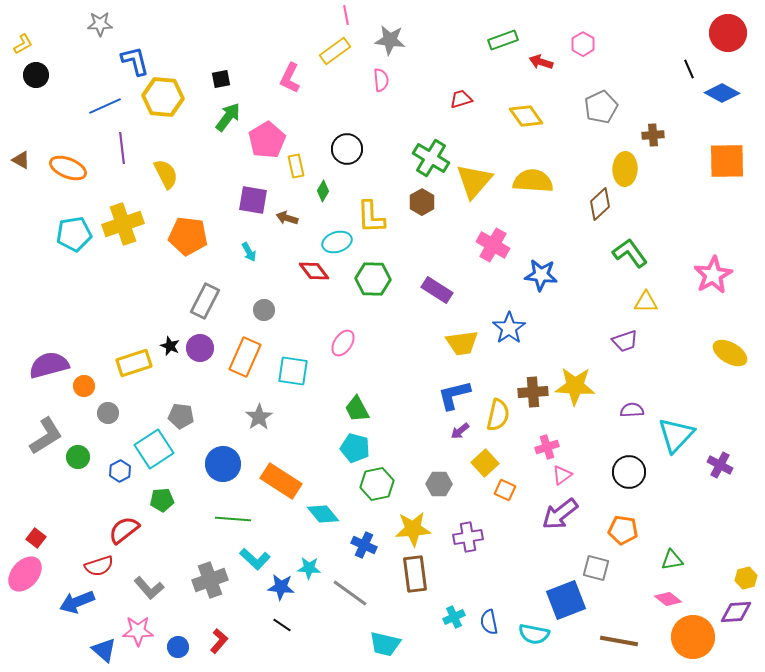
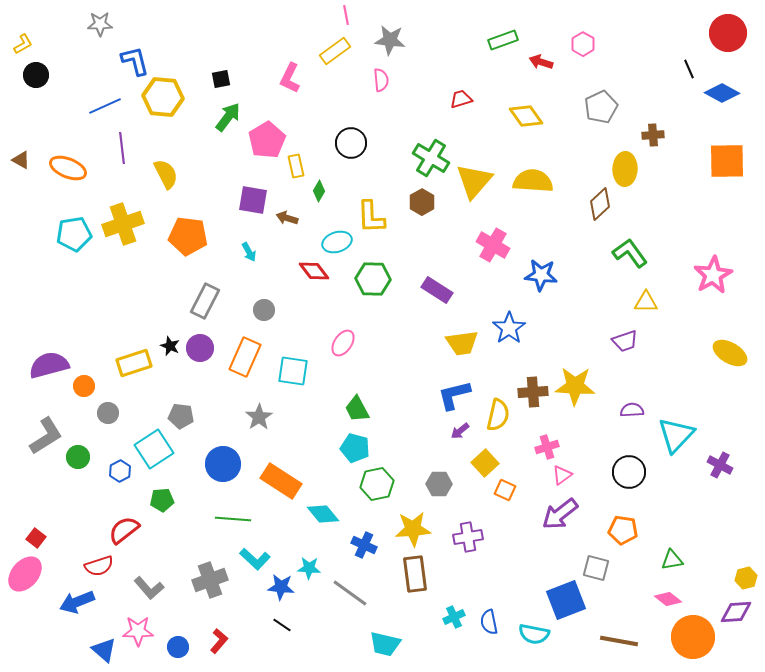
black circle at (347, 149): moved 4 px right, 6 px up
green diamond at (323, 191): moved 4 px left
